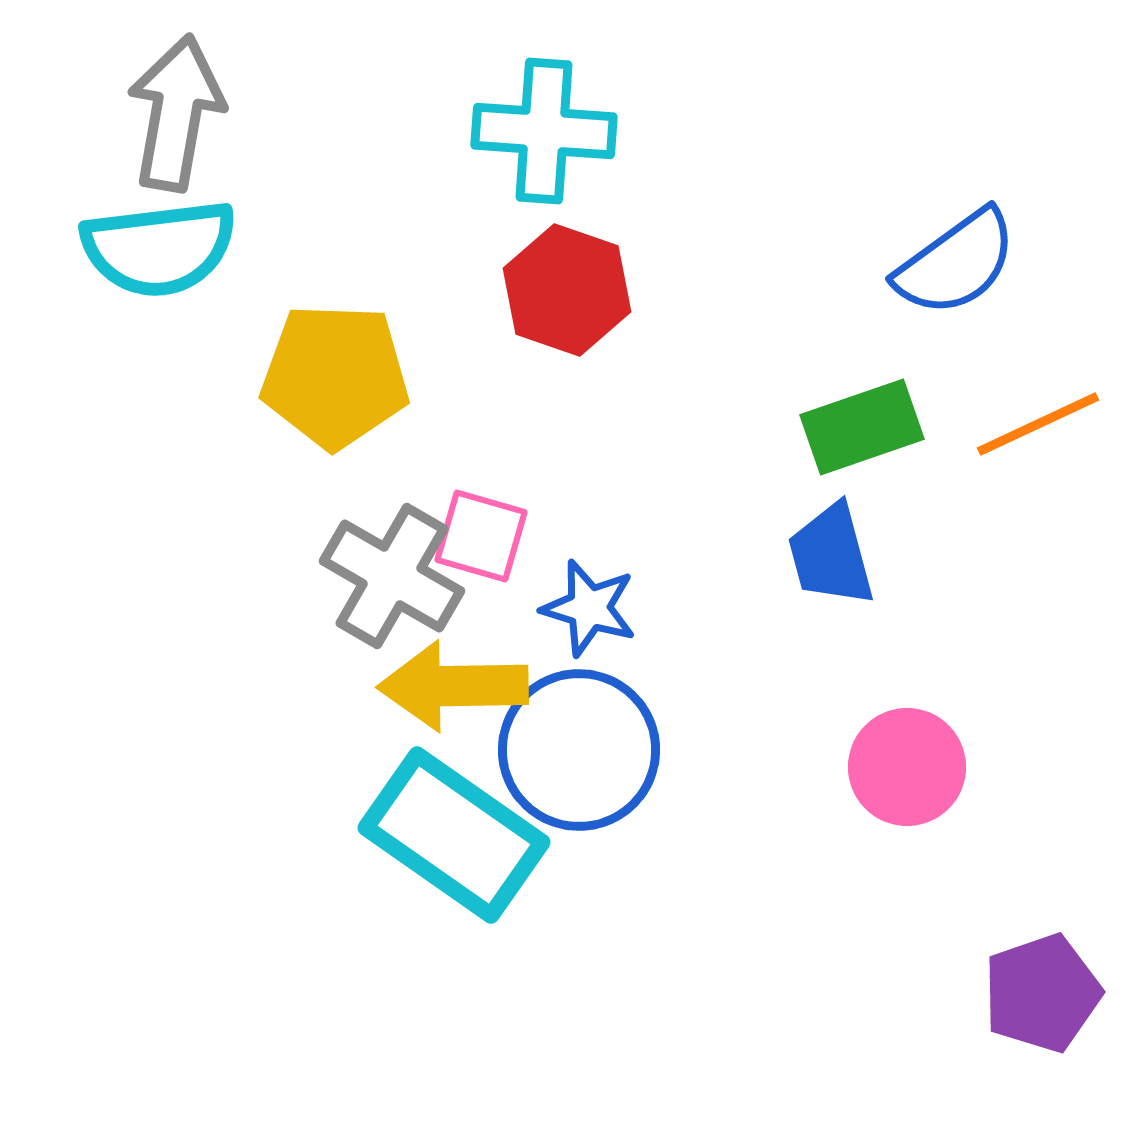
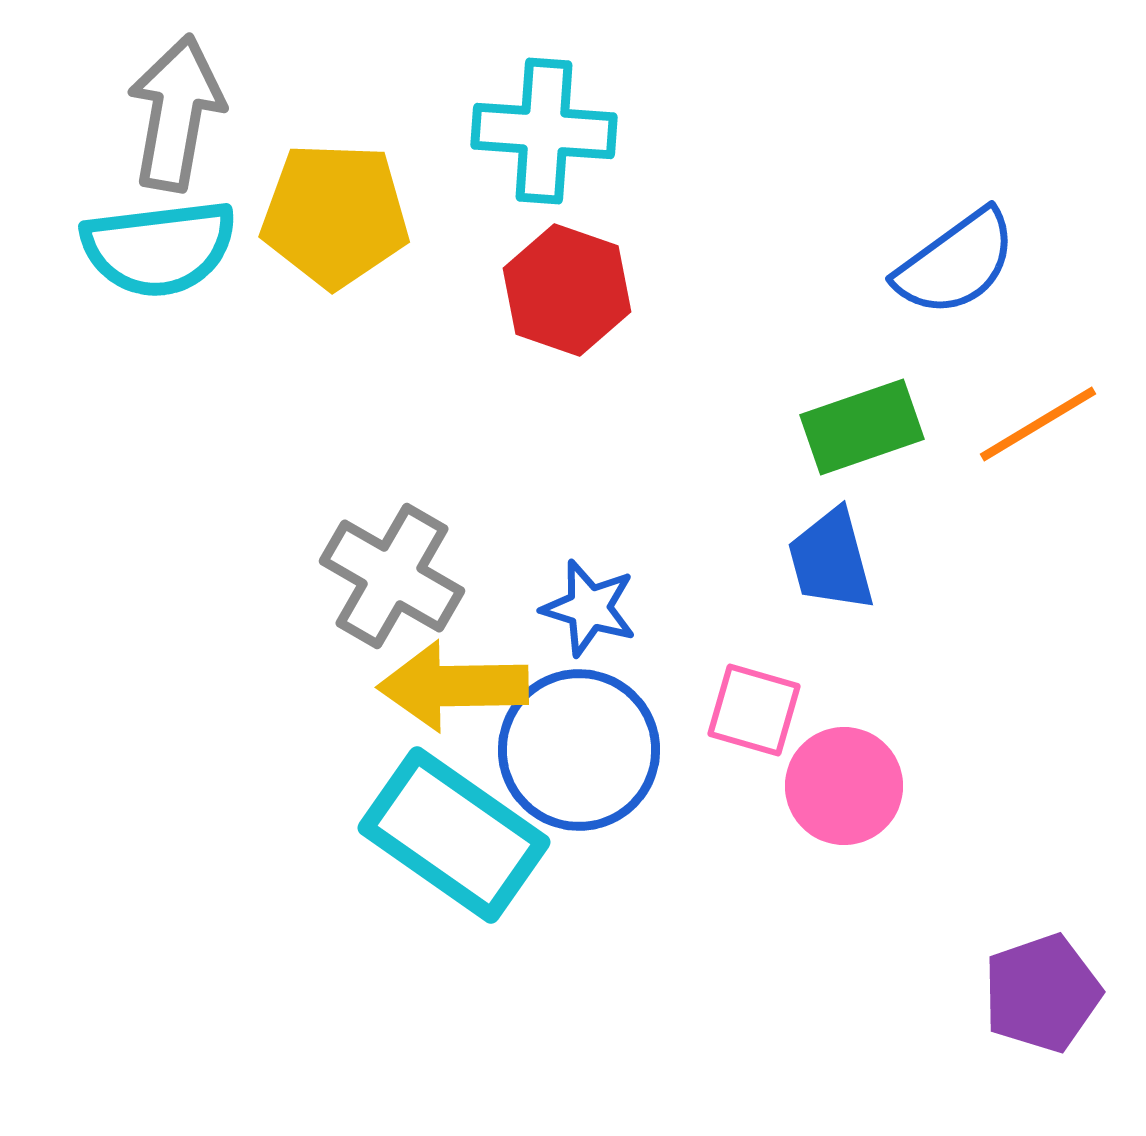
yellow pentagon: moved 161 px up
orange line: rotated 6 degrees counterclockwise
pink square: moved 273 px right, 174 px down
blue trapezoid: moved 5 px down
pink circle: moved 63 px left, 19 px down
